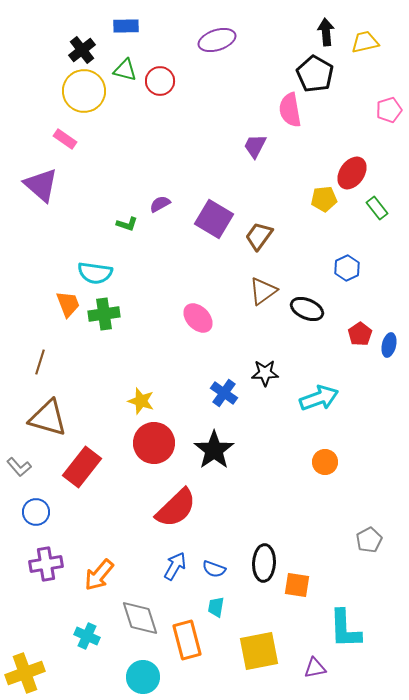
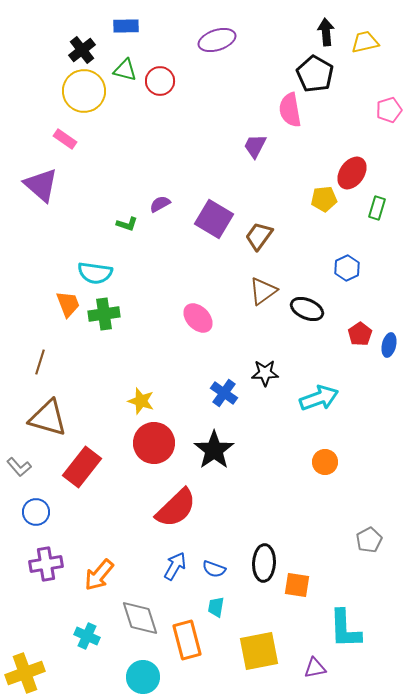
green rectangle at (377, 208): rotated 55 degrees clockwise
